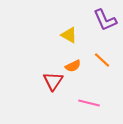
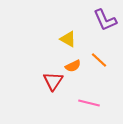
yellow triangle: moved 1 px left, 4 px down
orange line: moved 3 px left
